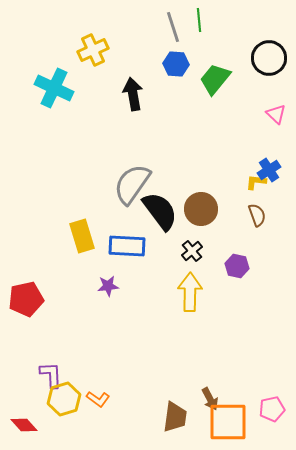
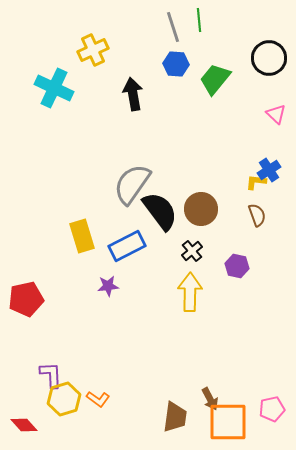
blue rectangle: rotated 30 degrees counterclockwise
